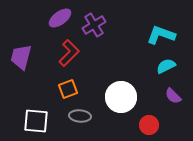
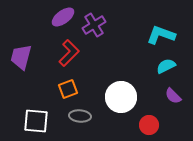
purple ellipse: moved 3 px right, 1 px up
